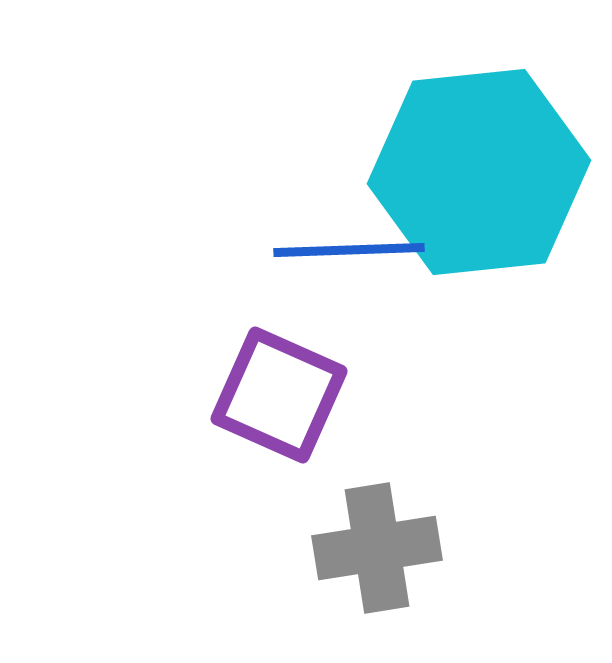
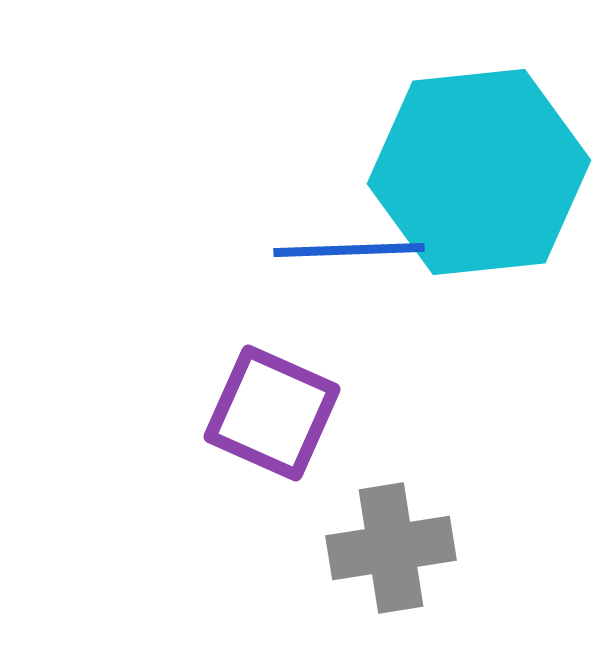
purple square: moved 7 px left, 18 px down
gray cross: moved 14 px right
